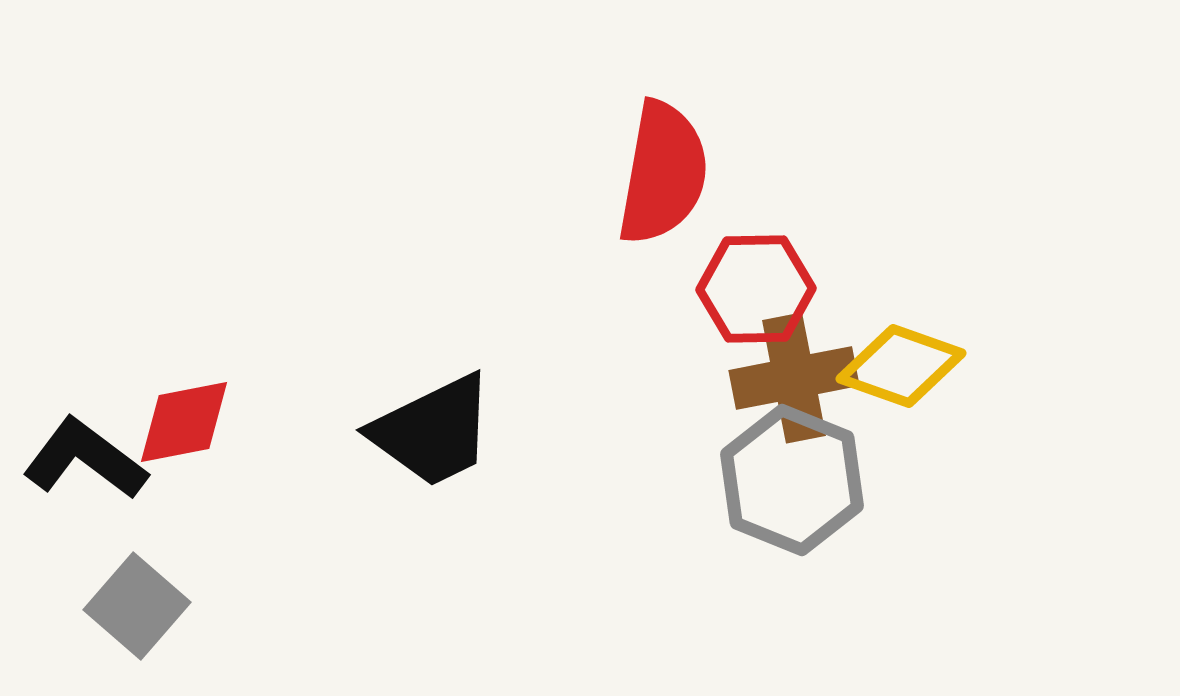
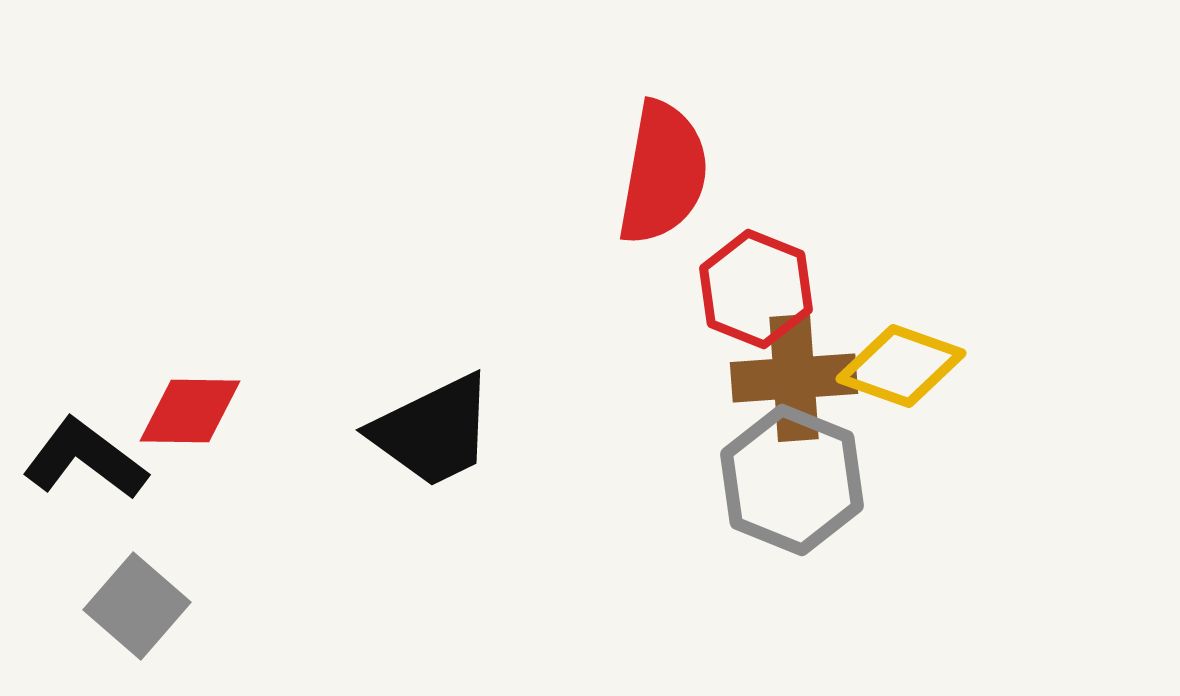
red hexagon: rotated 23 degrees clockwise
brown cross: rotated 7 degrees clockwise
red diamond: moved 6 px right, 11 px up; rotated 12 degrees clockwise
